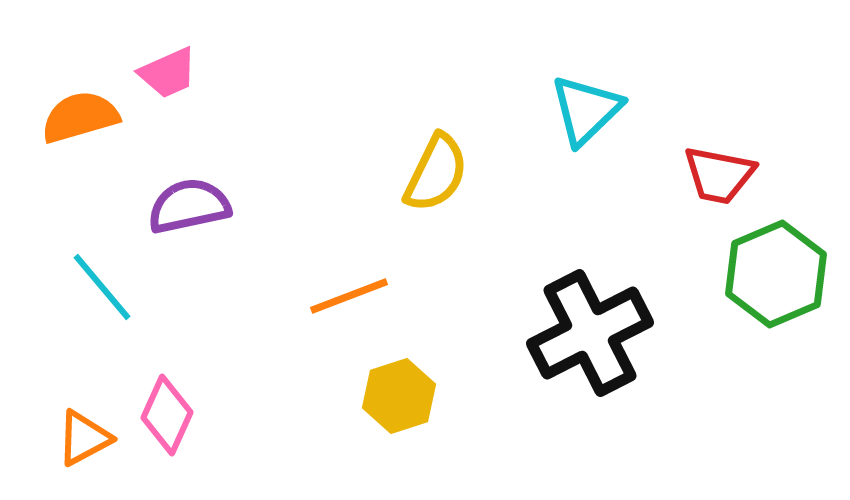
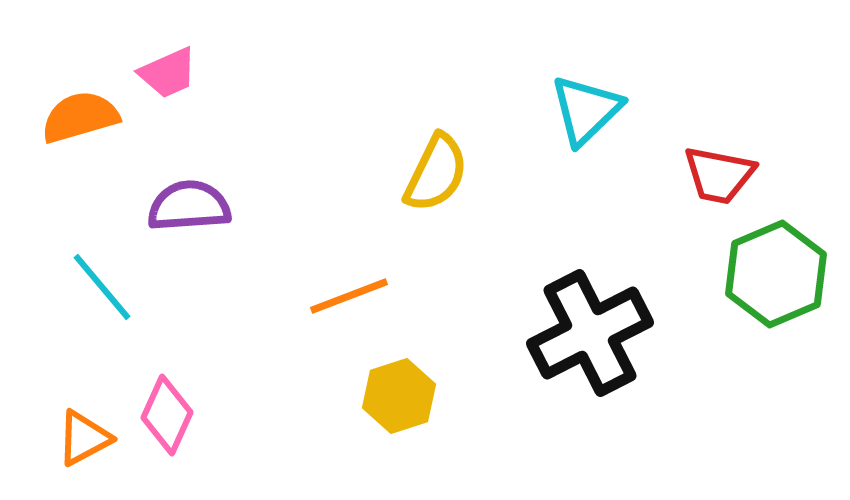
purple semicircle: rotated 8 degrees clockwise
